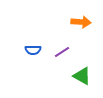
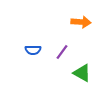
purple line: rotated 21 degrees counterclockwise
green triangle: moved 3 px up
